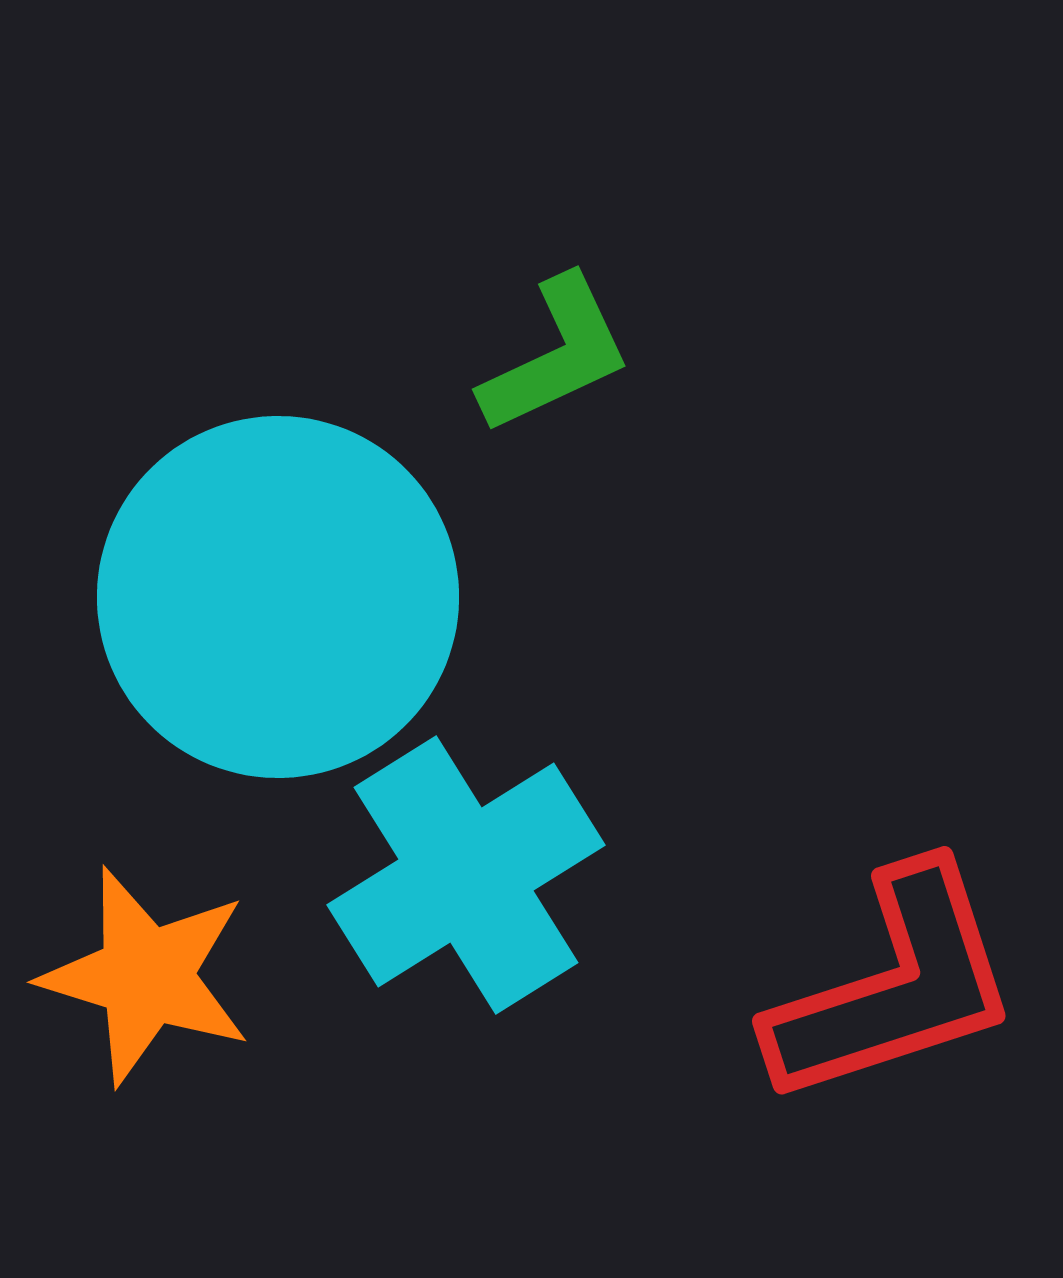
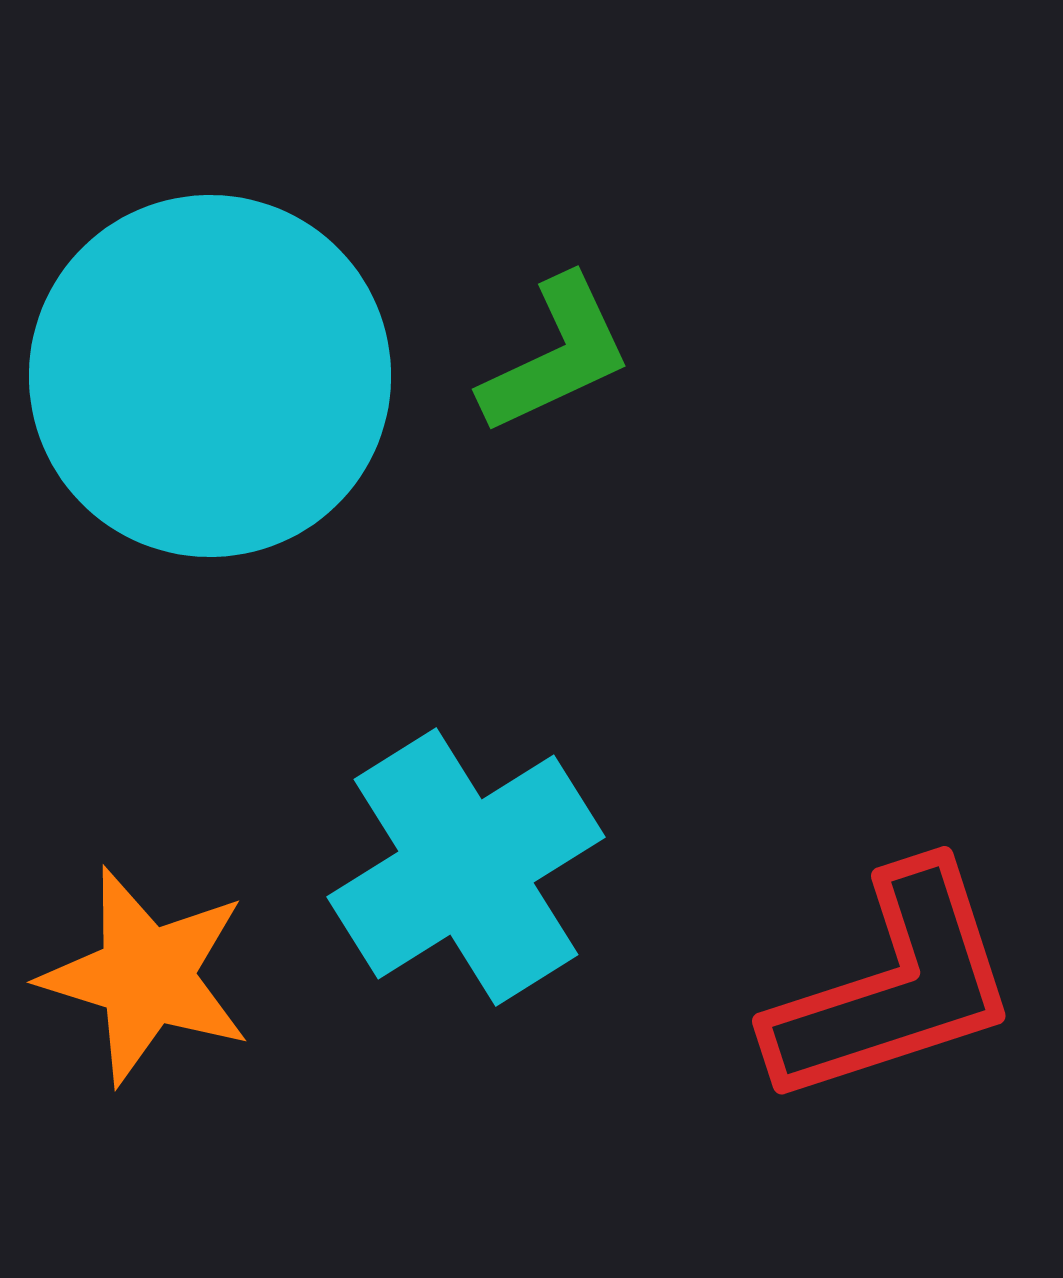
cyan circle: moved 68 px left, 221 px up
cyan cross: moved 8 px up
